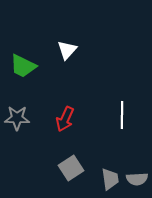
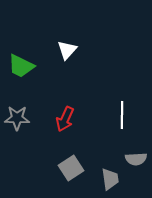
green trapezoid: moved 2 px left
gray semicircle: moved 1 px left, 20 px up
